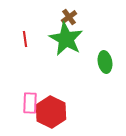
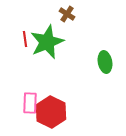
brown cross: moved 2 px left, 3 px up; rotated 21 degrees counterclockwise
green star: moved 19 px left, 3 px down; rotated 20 degrees clockwise
